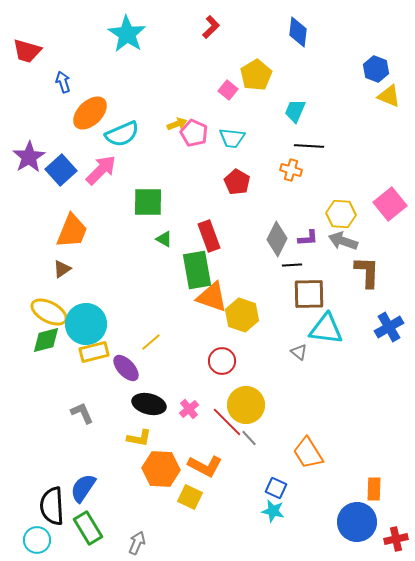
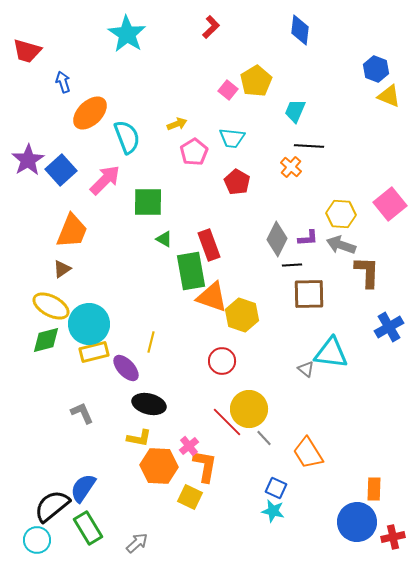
blue diamond at (298, 32): moved 2 px right, 2 px up
yellow pentagon at (256, 75): moved 6 px down
pink pentagon at (194, 133): moved 19 px down; rotated 16 degrees clockwise
cyan semicircle at (122, 134): moved 5 px right, 3 px down; rotated 88 degrees counterclockwise
purple star at (29, 157): moved 1 px left, 3 px down
pink arrow at (101, 170): moved 4 px right, 10 px down
orange cross at (291, 170): moved 3 px up; rotated 25 degrees clockwise
red rectangle at (209, 236): moved 9 px down
gray arrow at (343, 241): moved 2 px left, 4 px down
green rectangle at (197, 270): moved 6 px left, 1 px down
yellow ellipse at (49, 312): moved 2 px right, 6 px up
cyan circle at (86, 324): moved 3 px right
cyan triangle at (326, 329): moved 5 px right, 24 px down
yellow line at (151, 342): rotated 35 degrees counterclockwise
gray triangle at (299, 352): moved 7 px right, 17 px down
yellow circle at (246, 405): moved 3 px right, 4 px down
pink cross at (189, 409): moved 37 px down
gray line at (249, 438): moved 15 px right
orange L-shape at (205, 466): rotated 108 degrees counterclockwise
orange hexagon at (161, 469): moved 2 px left, 3 px up
black semicircle at (52, 506): rotated 54 degrees clockwise
red cross at (396, 539): moved 3 px left, 2 px up
gray arrow at (137, 543): rotated 25 degrees clockwise
